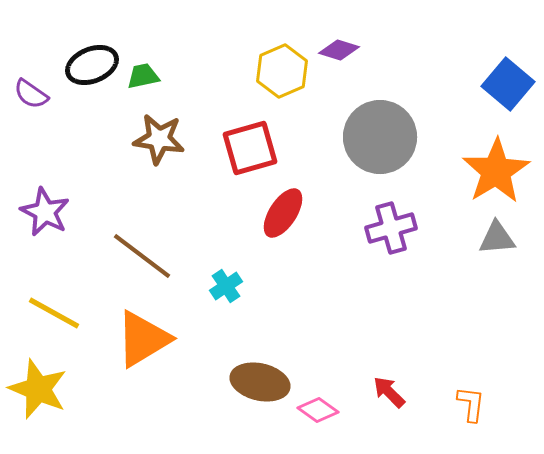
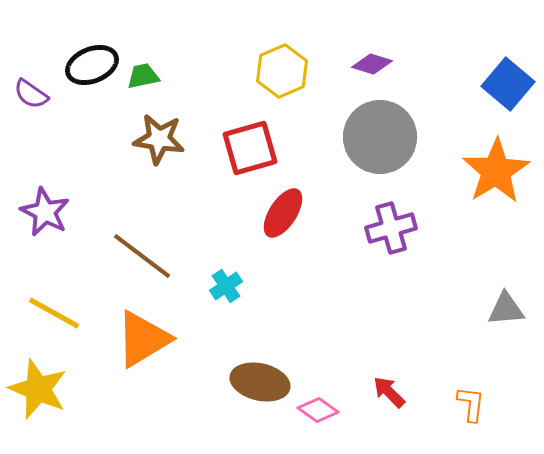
purple diamond: moved 33 px right, 14 px down
gray triangle: moved 9 px right, 71 px down
